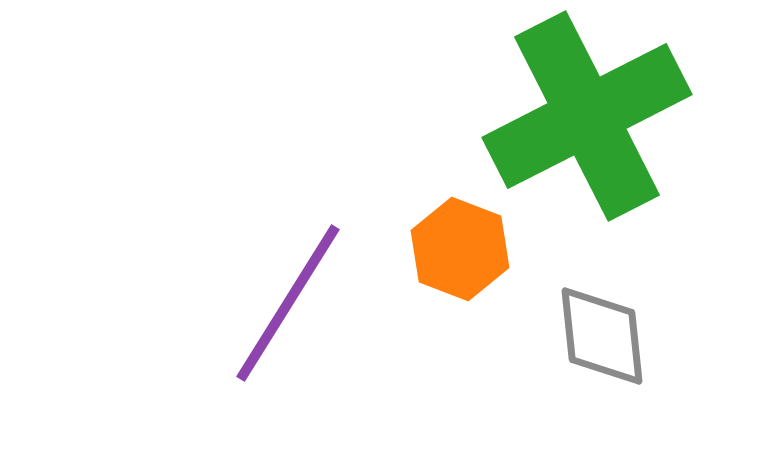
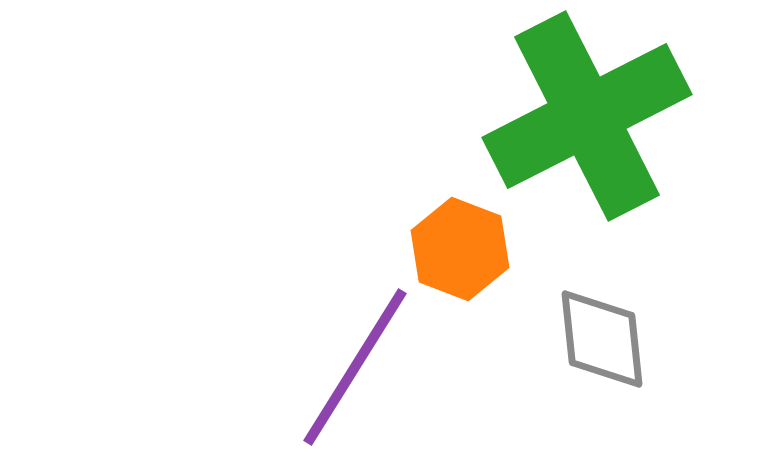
purple line: moved 67 px right, 64 px down
gray diamond: moved 3 px down
